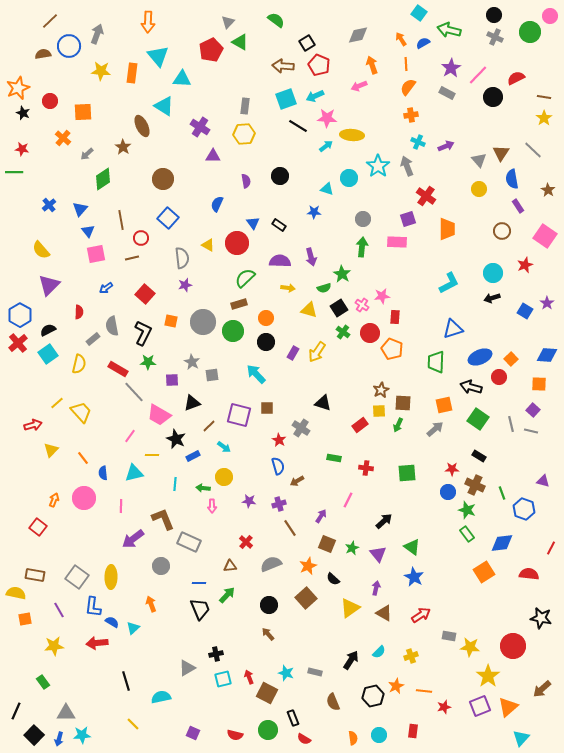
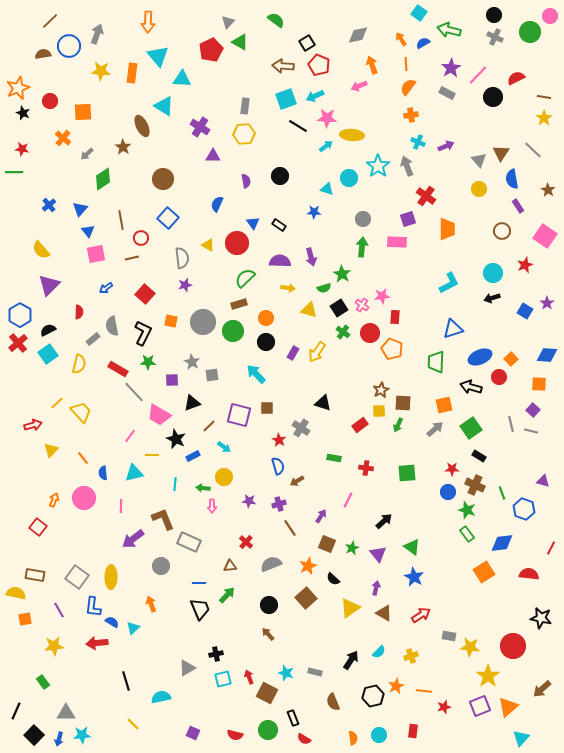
green square at (478, 419): moved 7 px left, 9 px down; rotated 20 degrees clockwise
